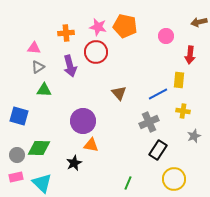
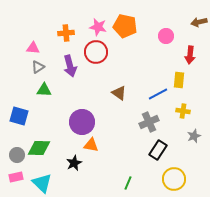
pink triangle: moved 1 px left
brown triangle: rotated 14 degrees counterclockwise
purple circle: moved 1 px left, 1 px down
